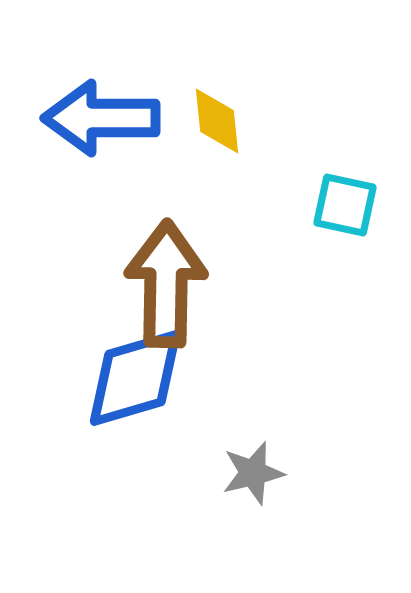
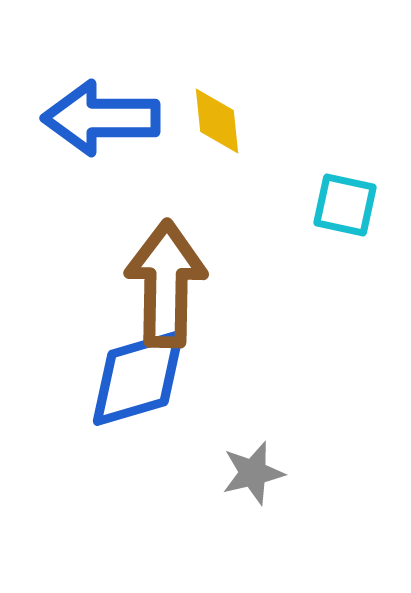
blue diamond: moved 3 px right
